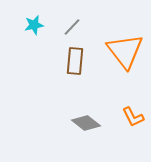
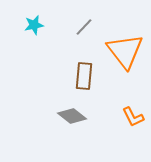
gray line: moved 12 px right
brown rectangle: moved 9 px right, 15 px down
gray diamond: moved 14 px left, 7 px up
